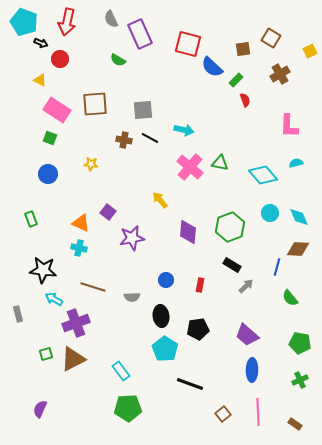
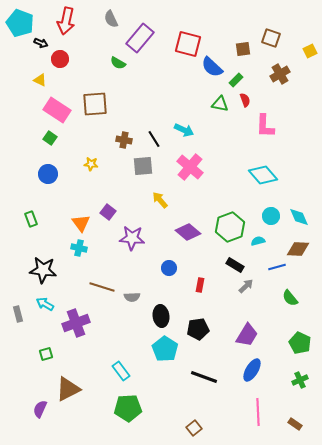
cyan pentagon at (24, 22): moved 4 px left, 1 px down
red arrow at (67, 22): moved 1 px left, 1 px up
purple rectangle at (140, 34): moved 4 px down; rotated 64 degrees clockwise
brown square at (271, 38): rotated 12 degrees counterclockwise
green semicircle at (118, 60): moved 3 px down
gray square at (143, 110): moved 56 px down
pink L-shape at (289, 126): moved 24 px left
cyan arrow at (184, 130): rotated 12 degrees clockwise
green square at (50, 138): rotated 16 degrees clockwise
black line at (150, 138): moved 4 px right, 1 px down; rotated 30 degrees clockwise
green triangle at (220, 163): moved 59 px up
cyan semicircle at (296, 163): moved 38 px left, 78 px down
cyan circle at (270, 213): moved 1 px right, 3 px down
orange triangle at (81, 223): rotated 30 degrees clockwise
purple diamond at (188, 232): rotated 55 degrees counterclockwise
purple star at (132, 238): rotated 15 degrees clockwise
black rectangle at (232, 265): moved 3 px right
blue line at (277, 267): rotated 60 degrees clockwise
blue circle at (166, 280): moved 3 px right, 12 px up
brown line at (93, 287): moved 9 px right
cyan arrow at (54, 299): moved 9 px left, 5 px down
purple trapezoid at (247, 335): rotated 100 degrees counterclockwise
green pentagon at (300, 343): rotated 15 degrees clockwise
brown triangle at (73, 359): moved 5 px left, 30 px down
blue ellipse at (252, 370): rotated 30 degrees clockwise
black line at (190, 384): moved 14 px right, 7 px up
brown square at (223, 414): moved 29 px left, 14 px down
